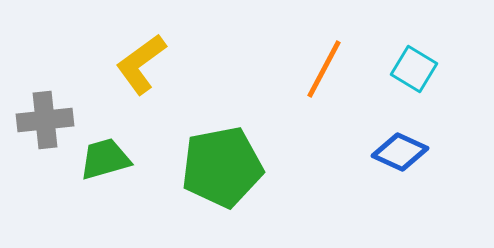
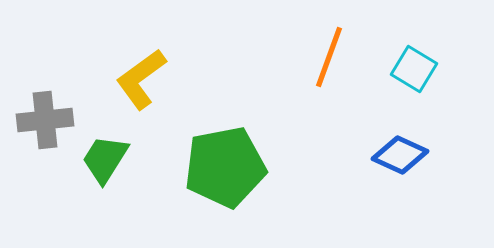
yellow L-shape: moved 15 px down
orange line: moved 5 px right, 12 px up; rotated 8 degrees counterclockwise
blue diamond: moved 3 px down
green trapezoid: rotated 42 degrees counterclockwise
green pentagon: moved 3 px right
